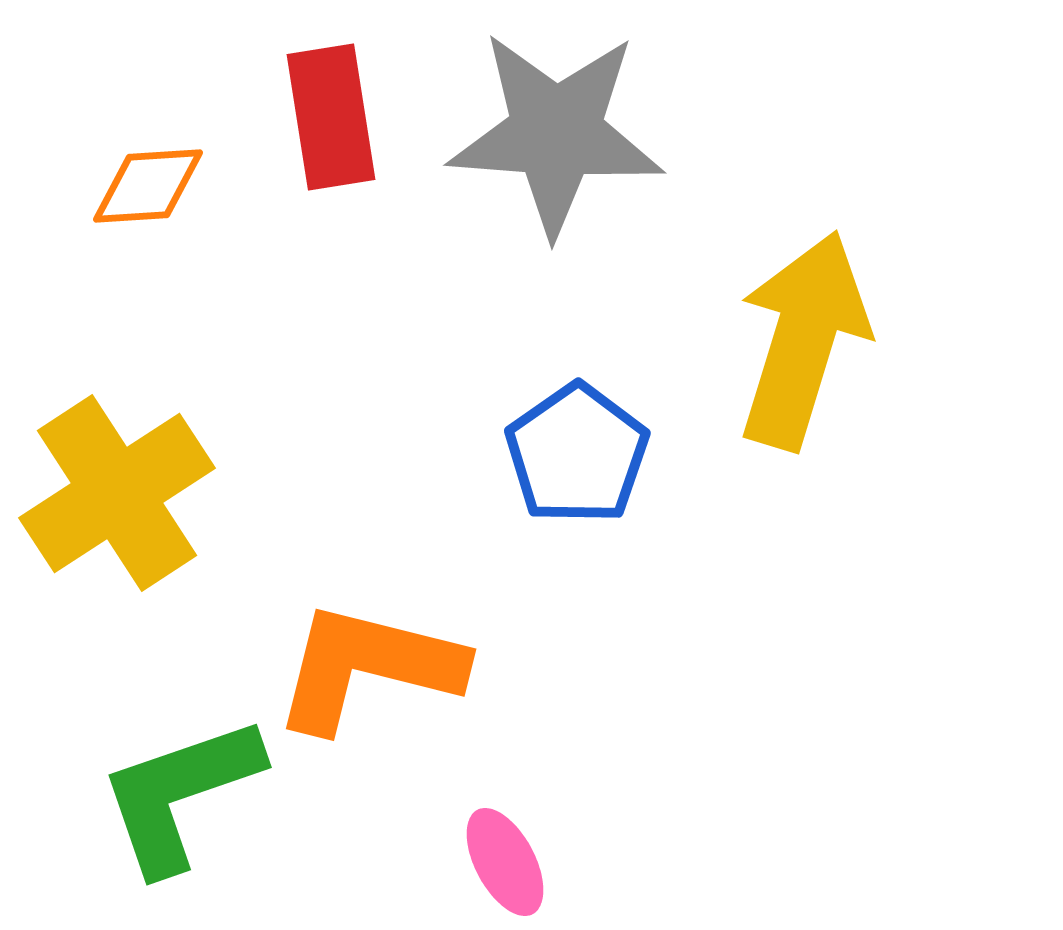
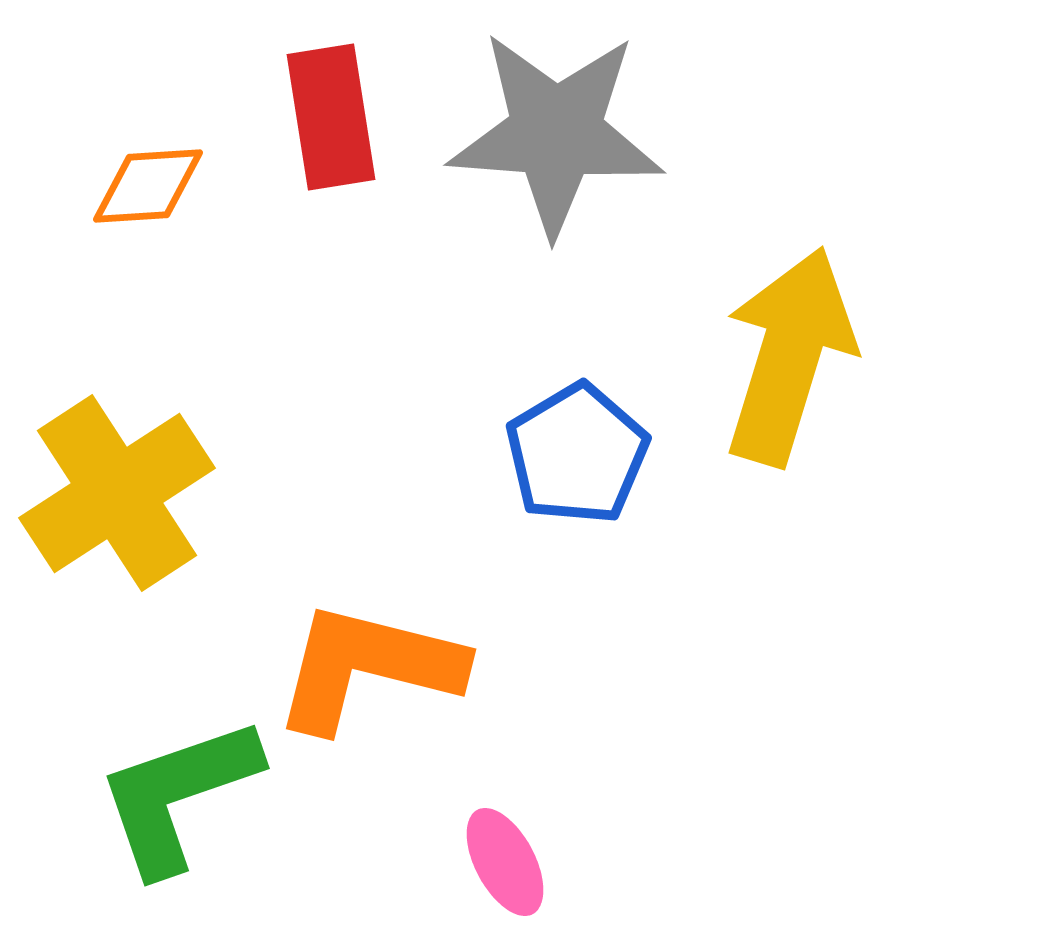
yellow arrow: moved 14 px left, 16 px down
blue pentagon: rotated 4 degrees clockwise
green L-shape: moved 2 px left, 1 px down
